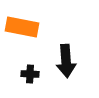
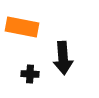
black arrow: moved 3 px left, 3 px up
